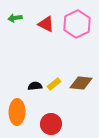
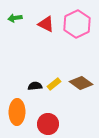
brown diamond: rotated 30 degrees clockwise
red circle: moved 3 px left
